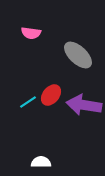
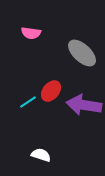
gray ellipse: moved 4 px right, 2 px up
red ellipse: moved 4 px up
white semicircle: moved 7 px up; rotated 18 degrees clockwise
